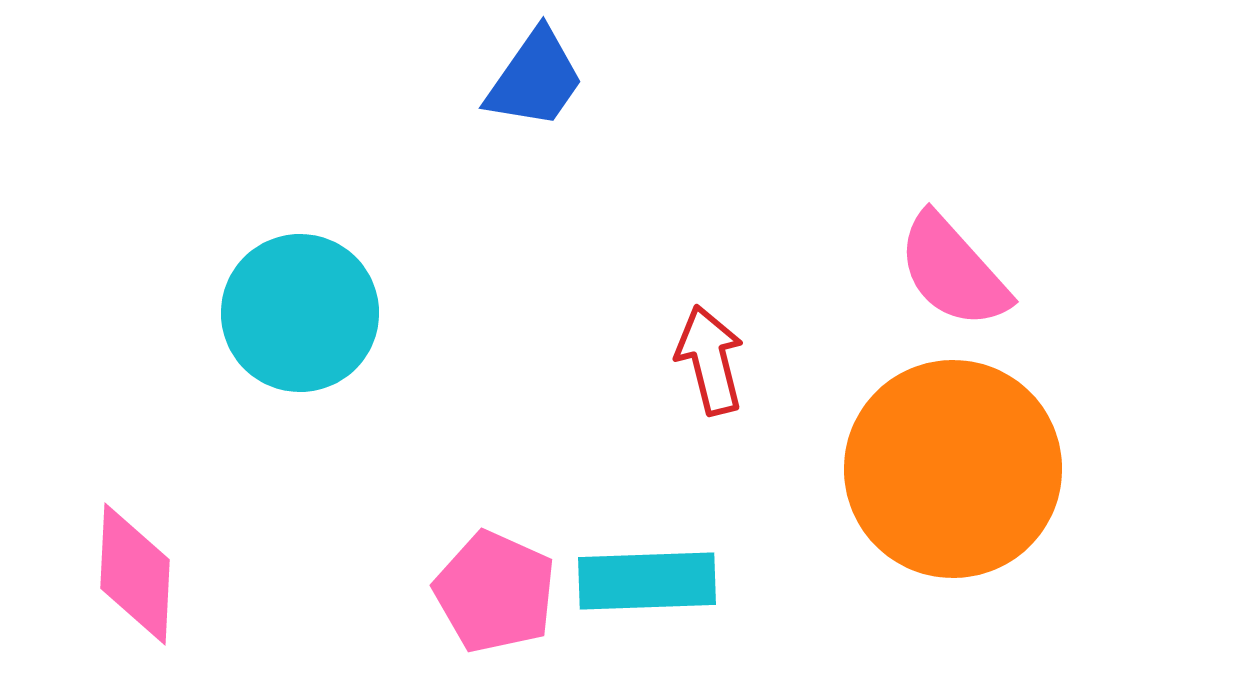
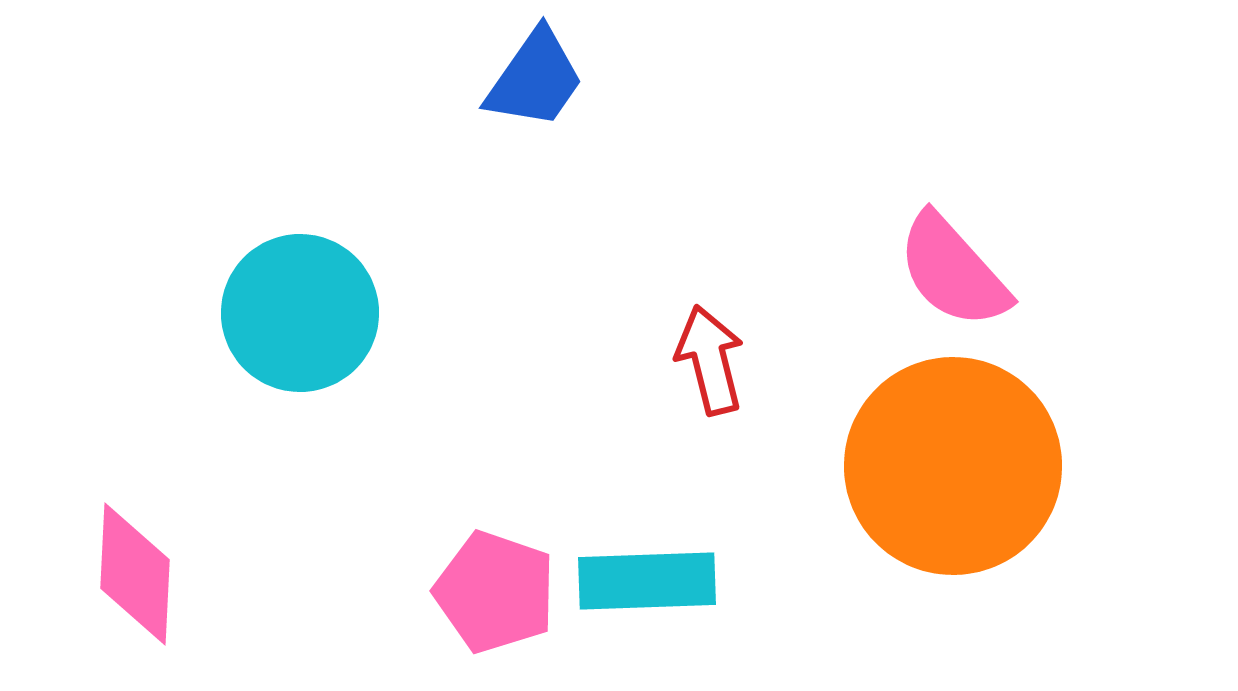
orange circle: moved 3 px up
pink pentagon: rotated 5 degrees counterclockwise
